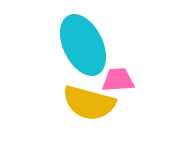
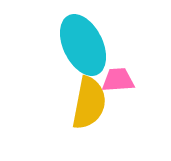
yellow semicircle: rotated 94 degrees counterclockwise
